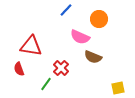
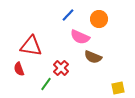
blue line: moved 2 px right, 5 px down
